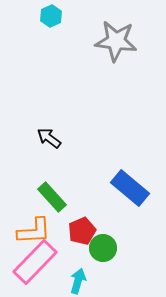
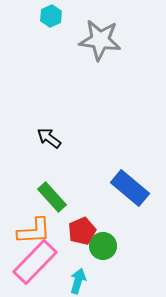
gray star: moved 16 px left, 1 px up
green circle: moved 2 px up
